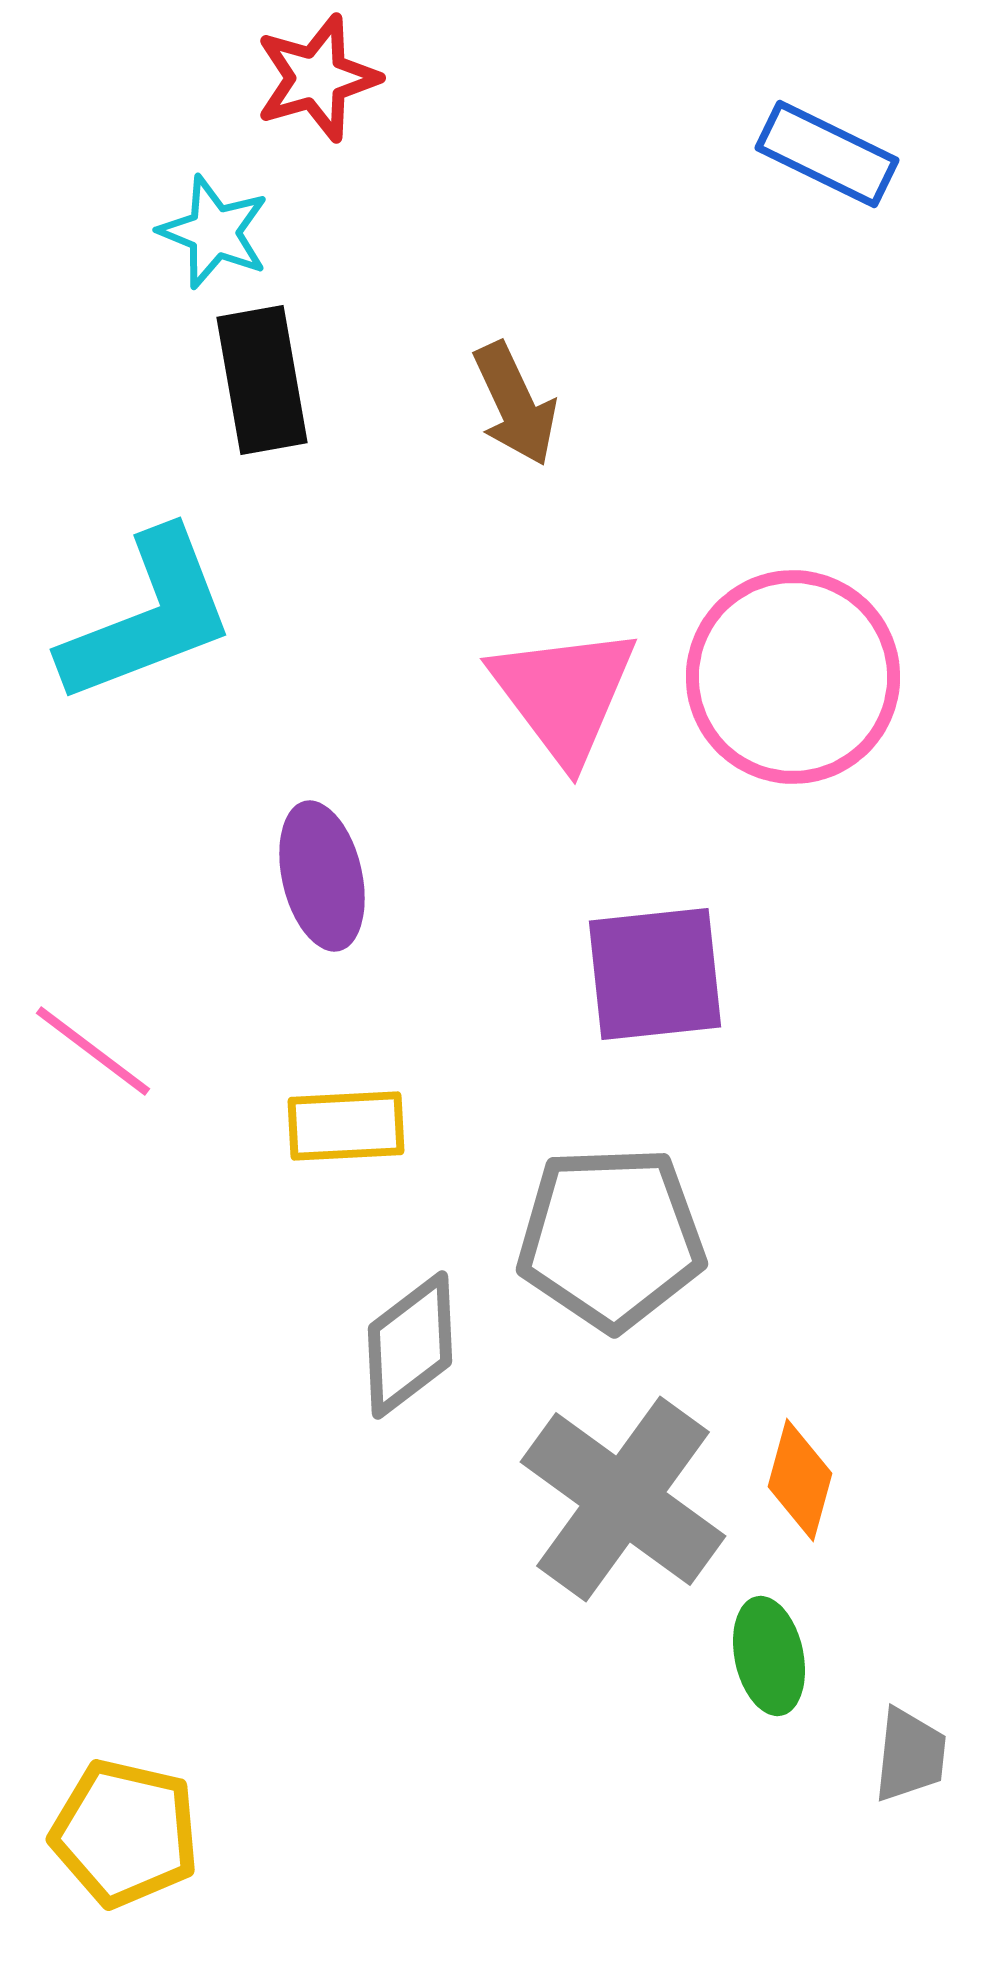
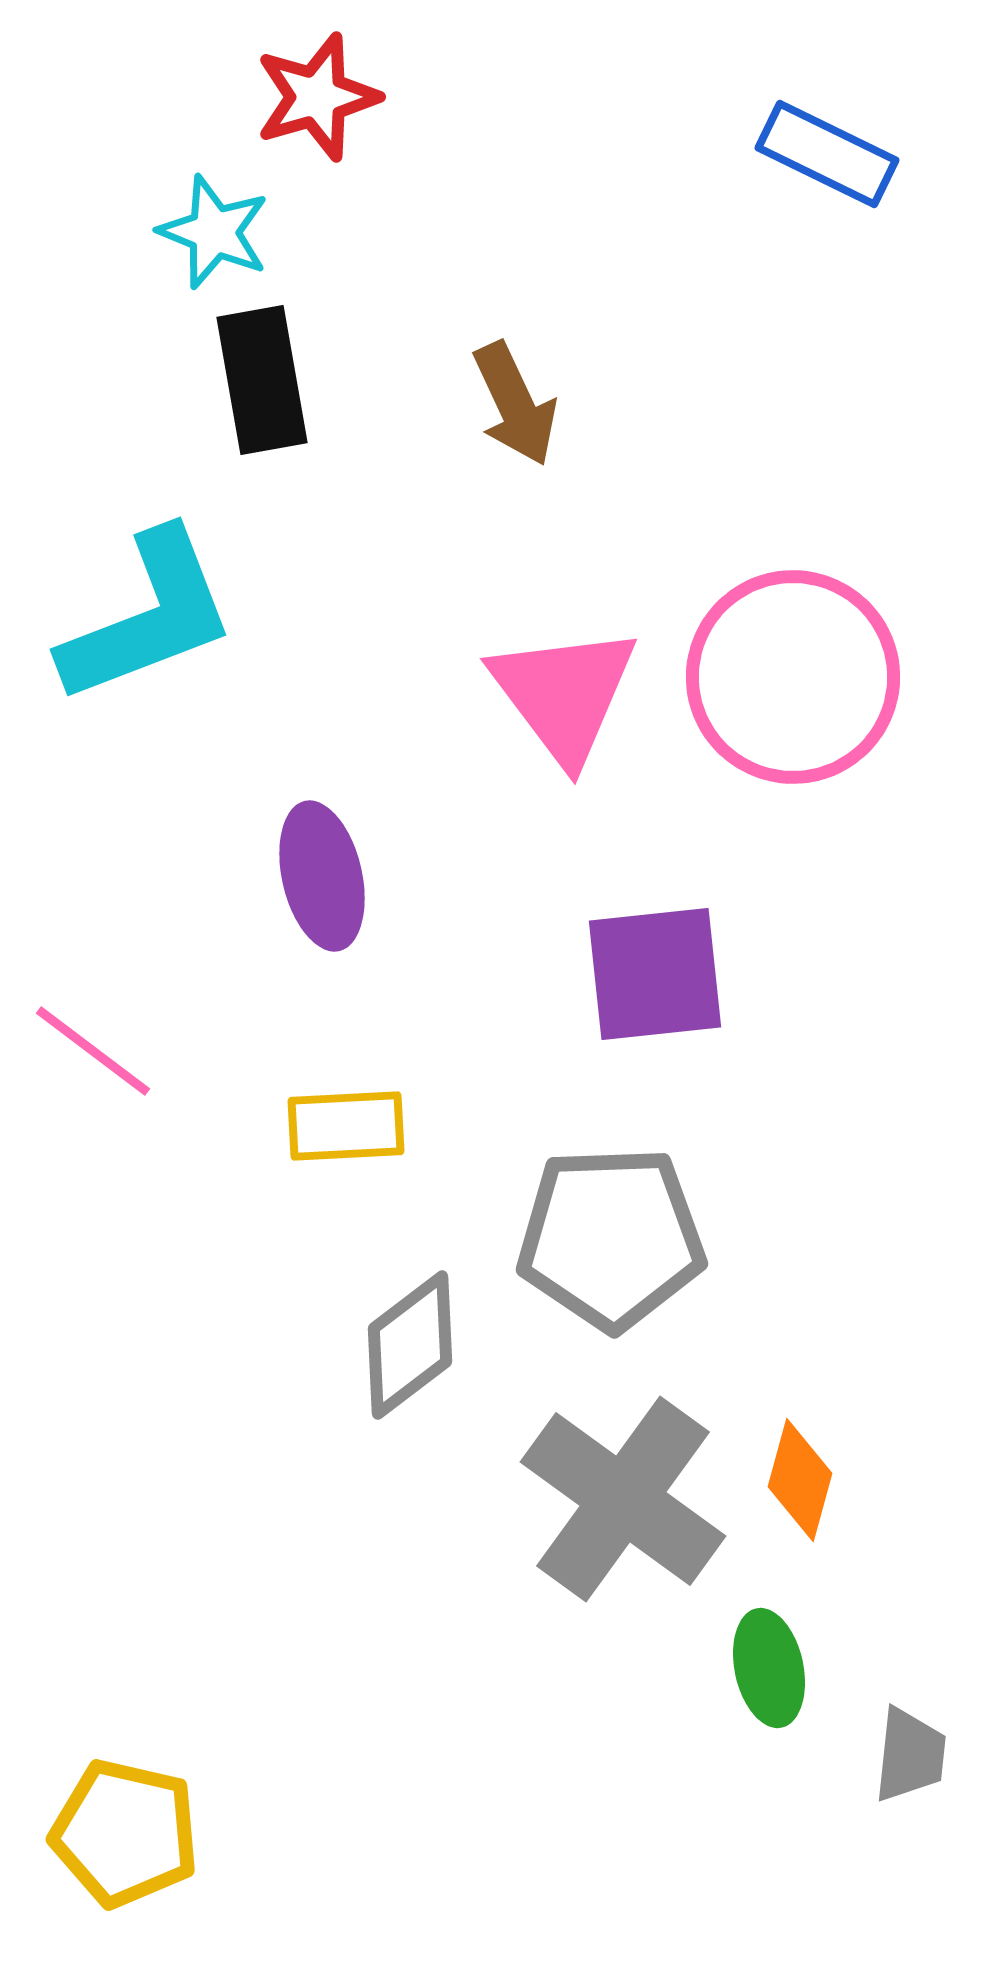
red star: moved 19 px down
green ellipse: moved 12 px down
